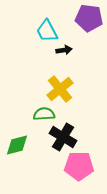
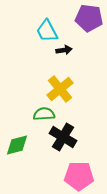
pink pentagon: moved 10 px down
